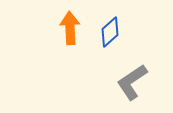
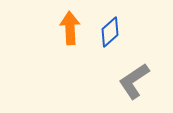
gray L-shape: moved 2 px right, 1 px up
